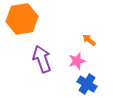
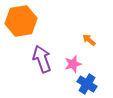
orange hexagon: moved 1 px left, 2 px down
pink star: moved 4 px left, 3 px down
